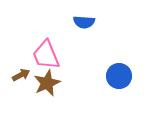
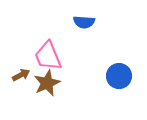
pink trapezoid: moved 2 px right, 1 px down
